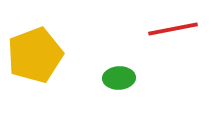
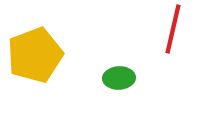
red line: rotated 66 degrees counterclockwise
